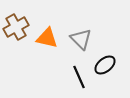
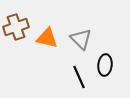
brown cross: rotated 10 degrees clockwise
black ellipse: rotated 45 degrees counterclockwise
